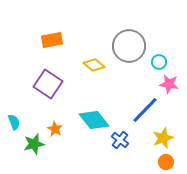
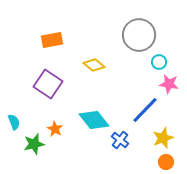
gray circle: moved 10 px right, 11 px up
